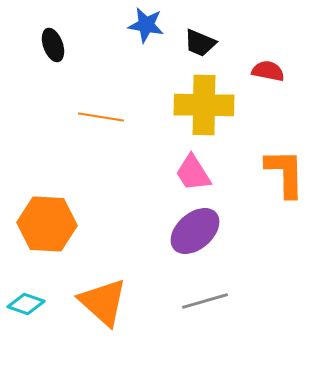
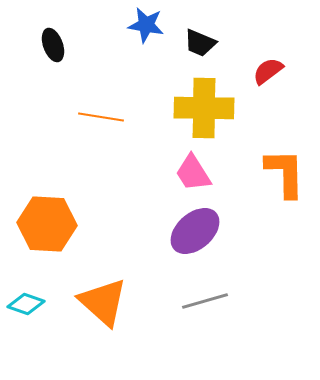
red semicircle: rotated 48 degrees counterclockwise
yellow cross: moved 3 px down
